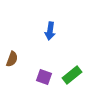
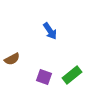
blue arrow: rotated 42 degrees counterclockwise
brown semicircle: rotated 42 degrees clockwise
